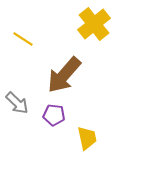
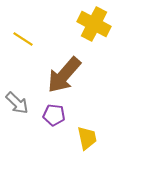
yellow cross: rotated 24 degrees counterclockwise
